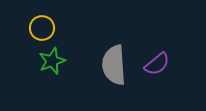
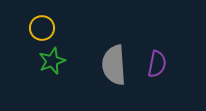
purple semicircle: rotated 40 degrees counterclockwise
